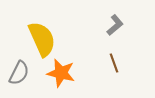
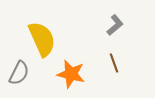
orange star: moved 10 px right, 1 px down
